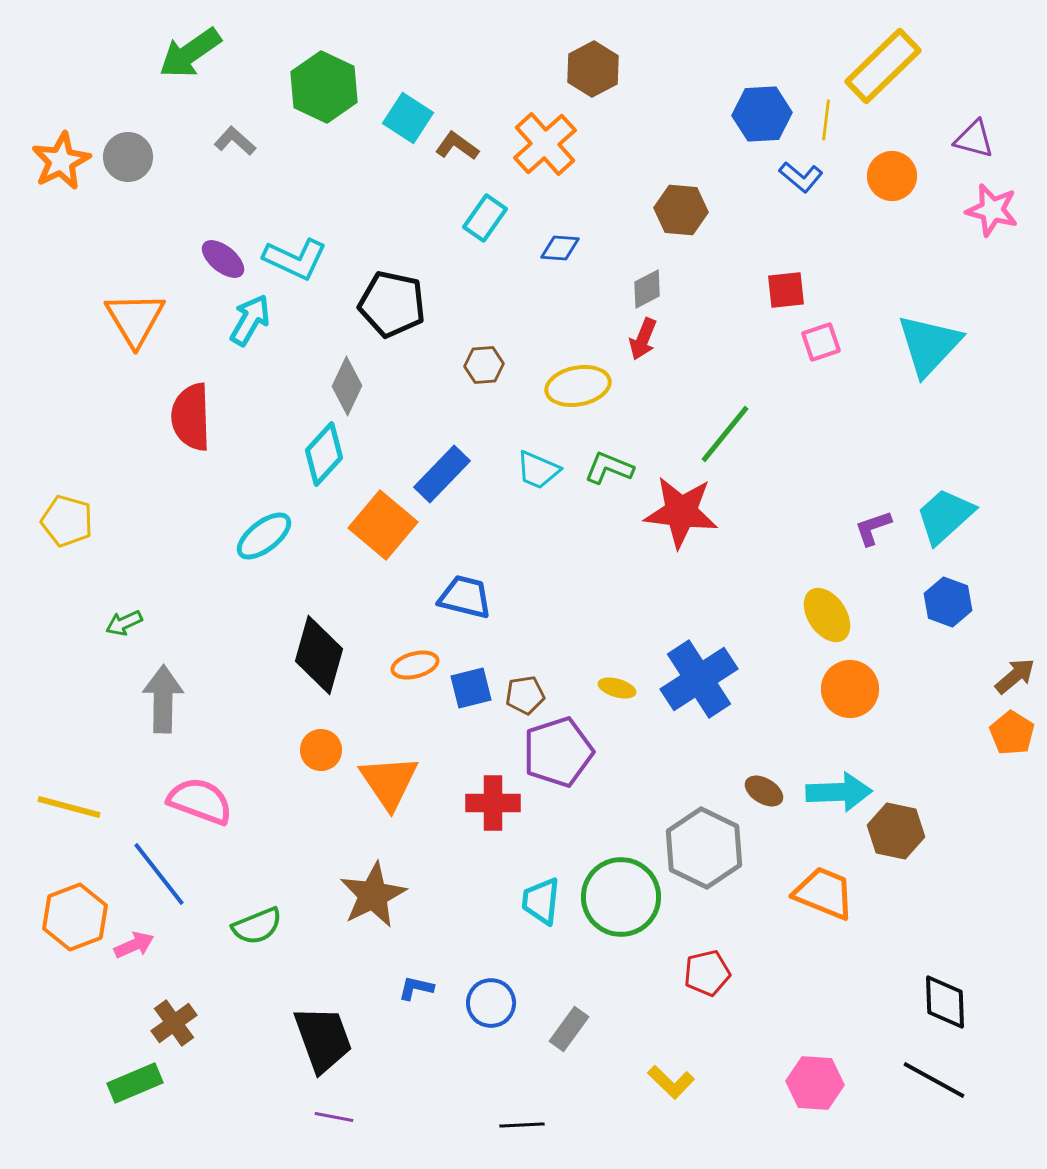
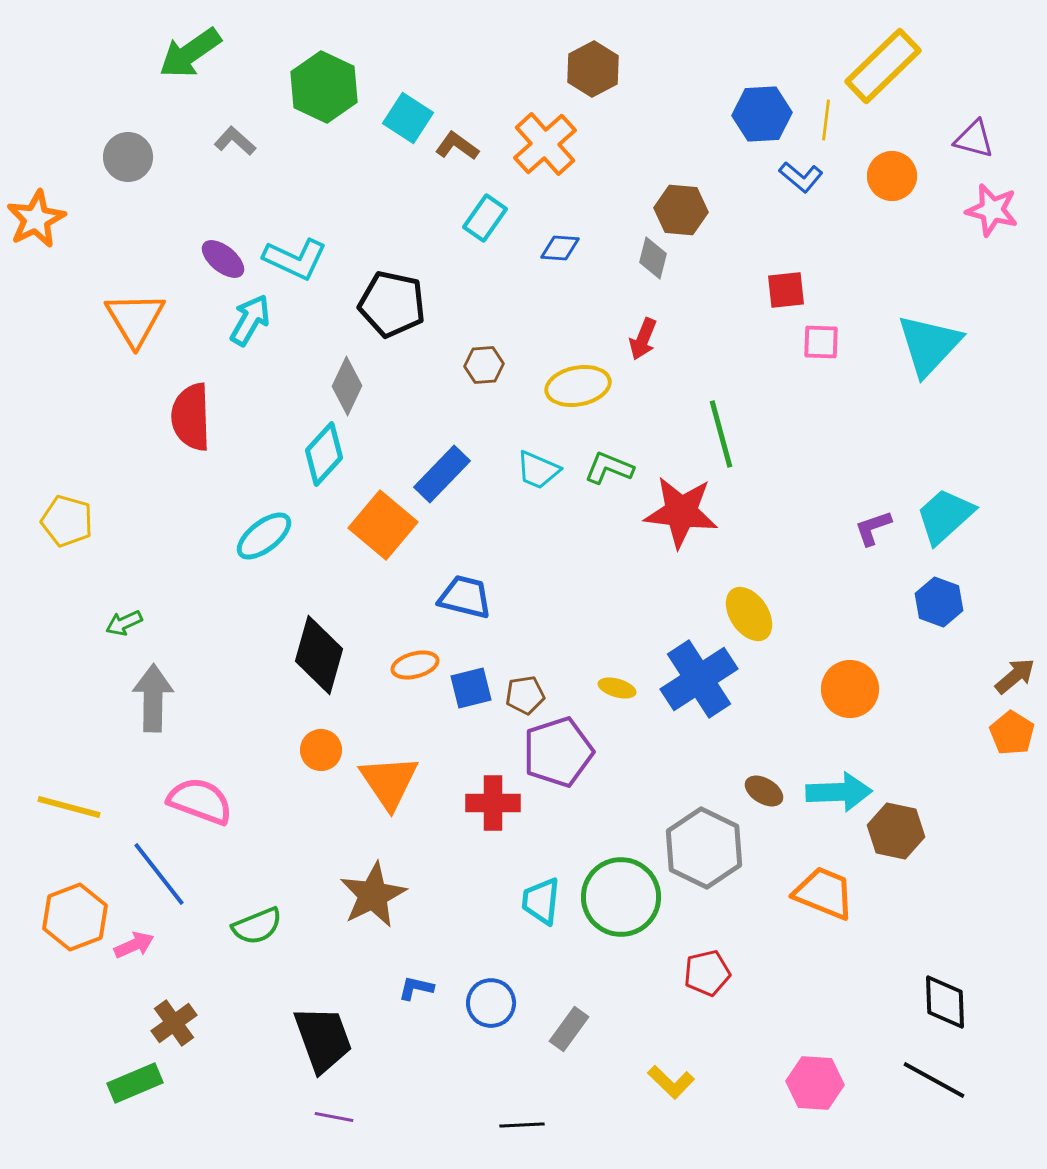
orange star at (61, 161): moved 25 px left, 58 px down
gray diamond at (647, 289): moved 6 px right, 31 px up; rotated 48 degrees counterclockwise
pink square at (821, 342): rotated 21 degrees clockwise
green line at (725, 434): moved 4 px left; rotated 54 degrees counterclockwise
blue hexagon at (948, 602): moved 9 px left
yellow ellipse at (827, 615): moved 78 px left, 1 px up
gray arrow at (163, 699): moved 10 px left, 1 px up
